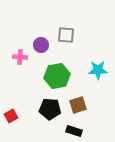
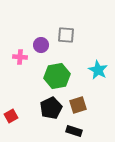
cyan star: rotated 30 degrees clockwise
black pentagon: moved 1 px right, 1 px up; rotated 30 degrees counterclockwise
